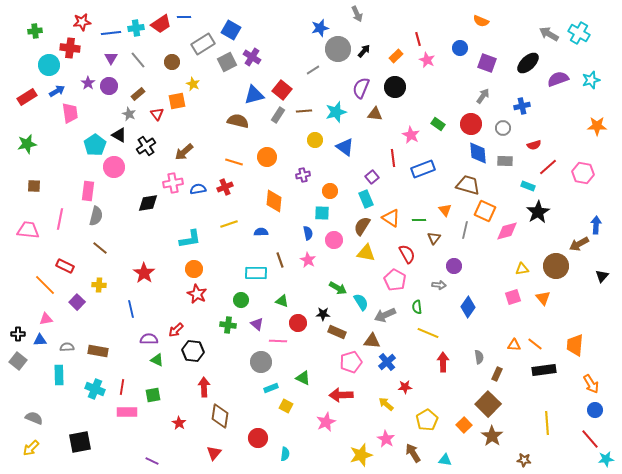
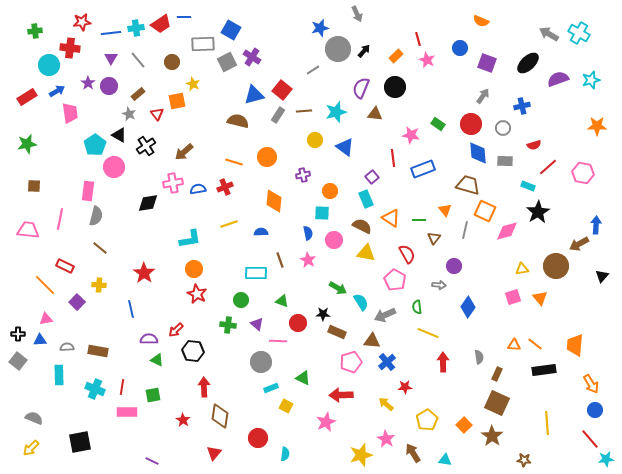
gray rectangle at (203, 44): rotated 30 degrees clockwise
pink star at (411, 135): rotated 18 degrees counterclockwise
brown semicircle at (362, 226): rotated 84 degrees clockwise
orange triangle at (543, 298): moved 3 px left
brown square at (488, 404): moved 9 px right, 1 px up; rotated 20 degrees counterclockwise
red star at (179, 423): moved 4 px right, 3 px up
